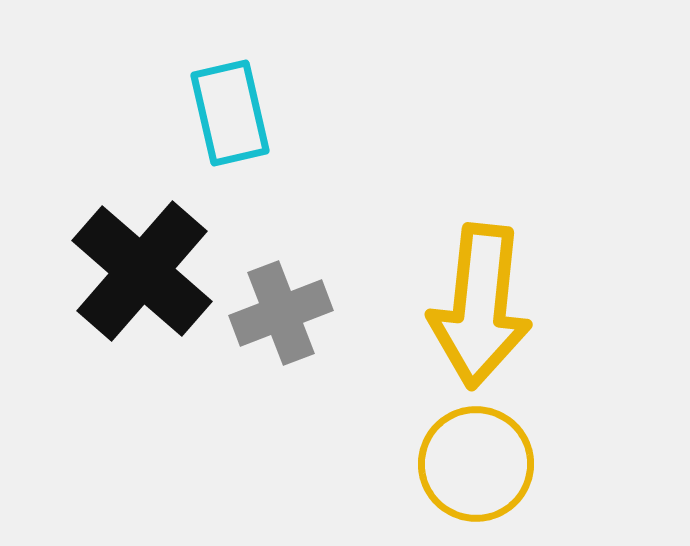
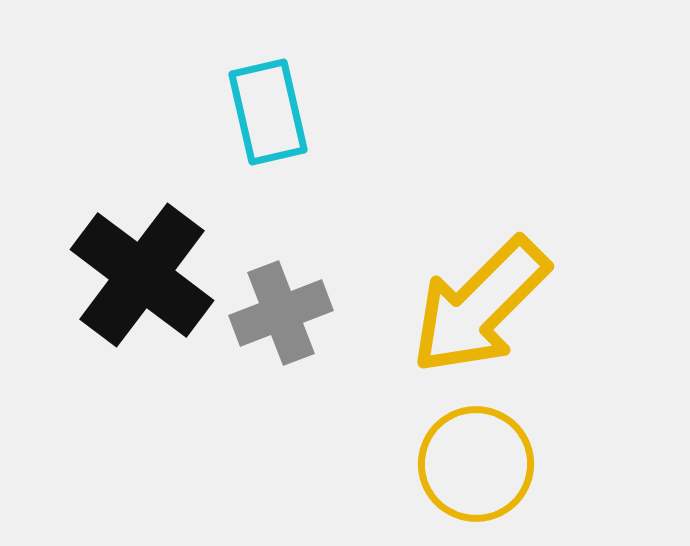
cyan rectangle: moved 38 px right, 1 px up
black cross: moved 4 px down; rotated 4 degrees counterclockwise
yellow arrow: rotated 39 degrees clockwise
